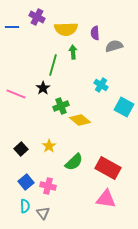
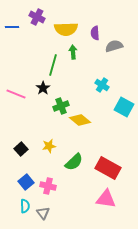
cyan cross: moved 1 px right
yellow star: rotated 24 degrees clockwise
